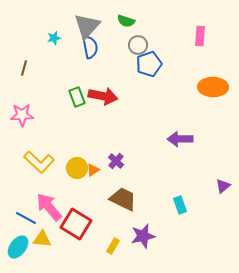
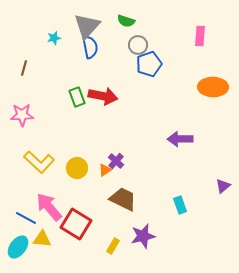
orange triangle: moved 12 px right
